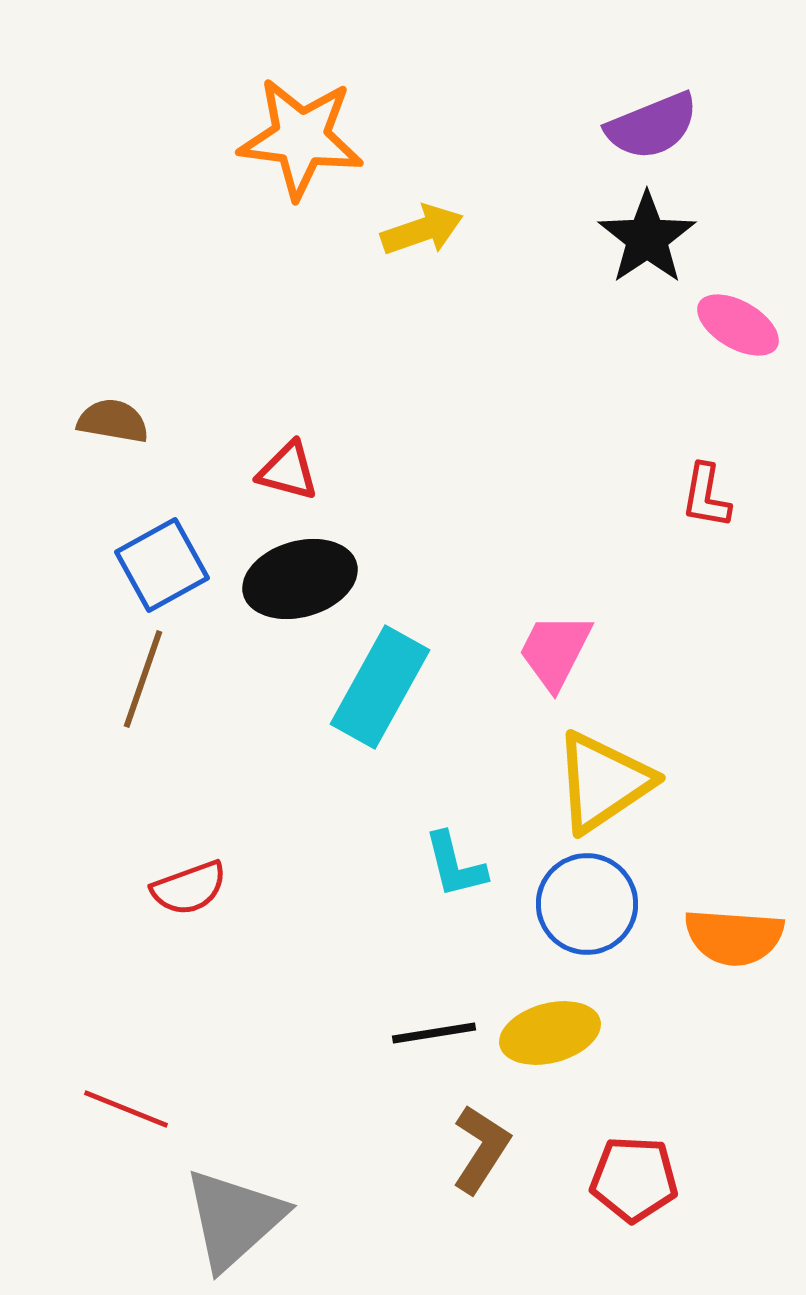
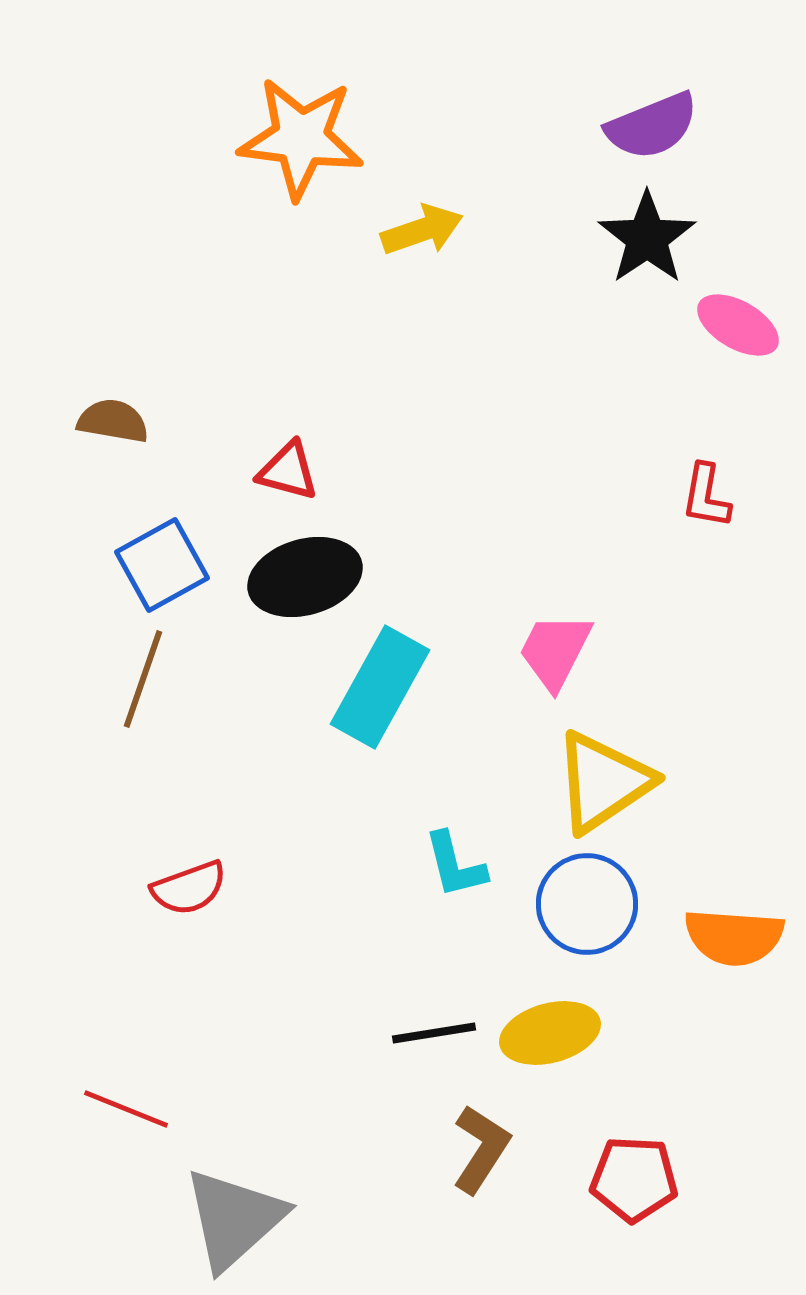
black ellipse: moved 5 px right, 2 px up
